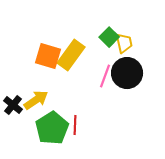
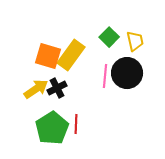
yellow trapezoid: moved 11 px right, 2 px up
pink line: rotated 15 degrees counterclockwise
yellow arrow: moved 11 px up
black cross: moved 44 px right, 17 px up; rotated 24 degrees clockwise
red line: moved 1 px right, 1 px up
